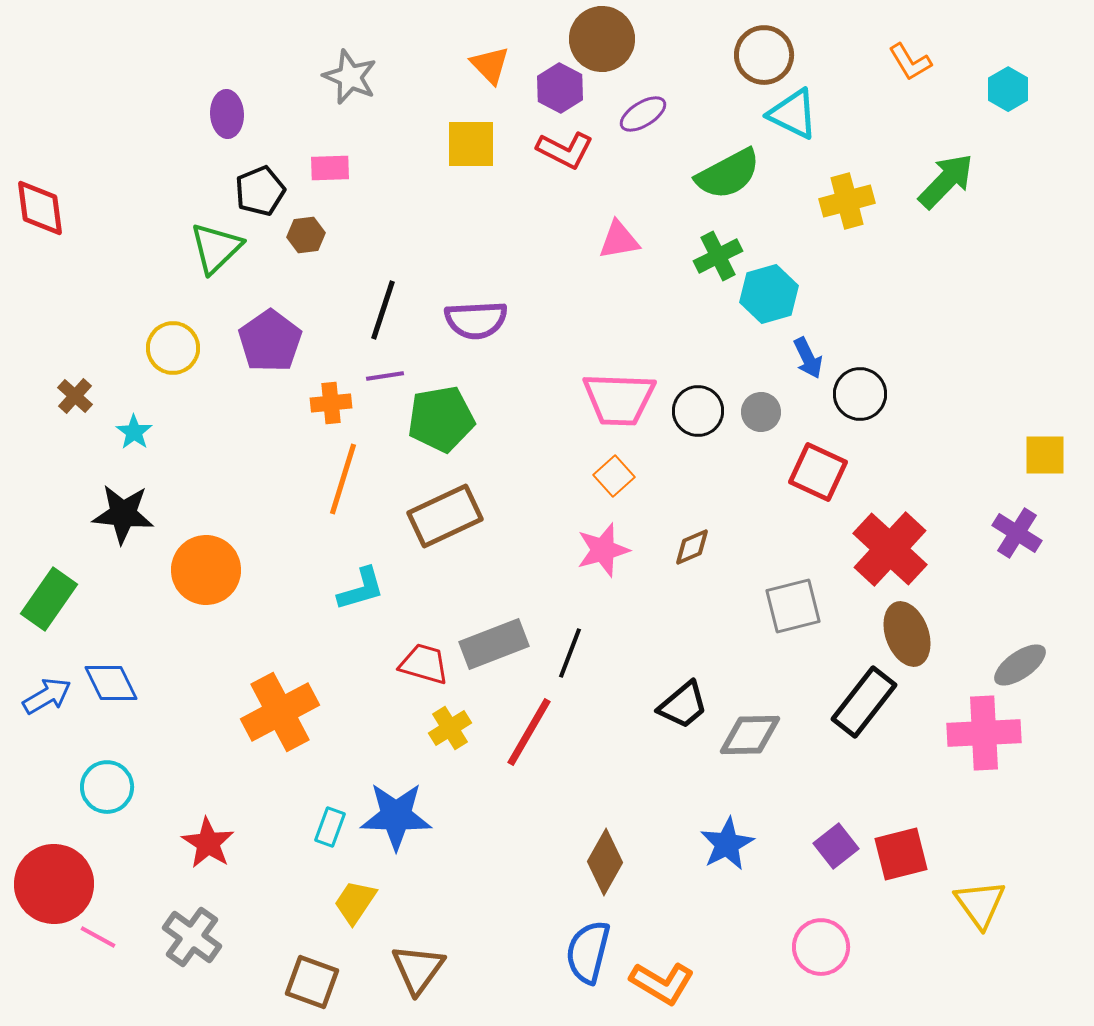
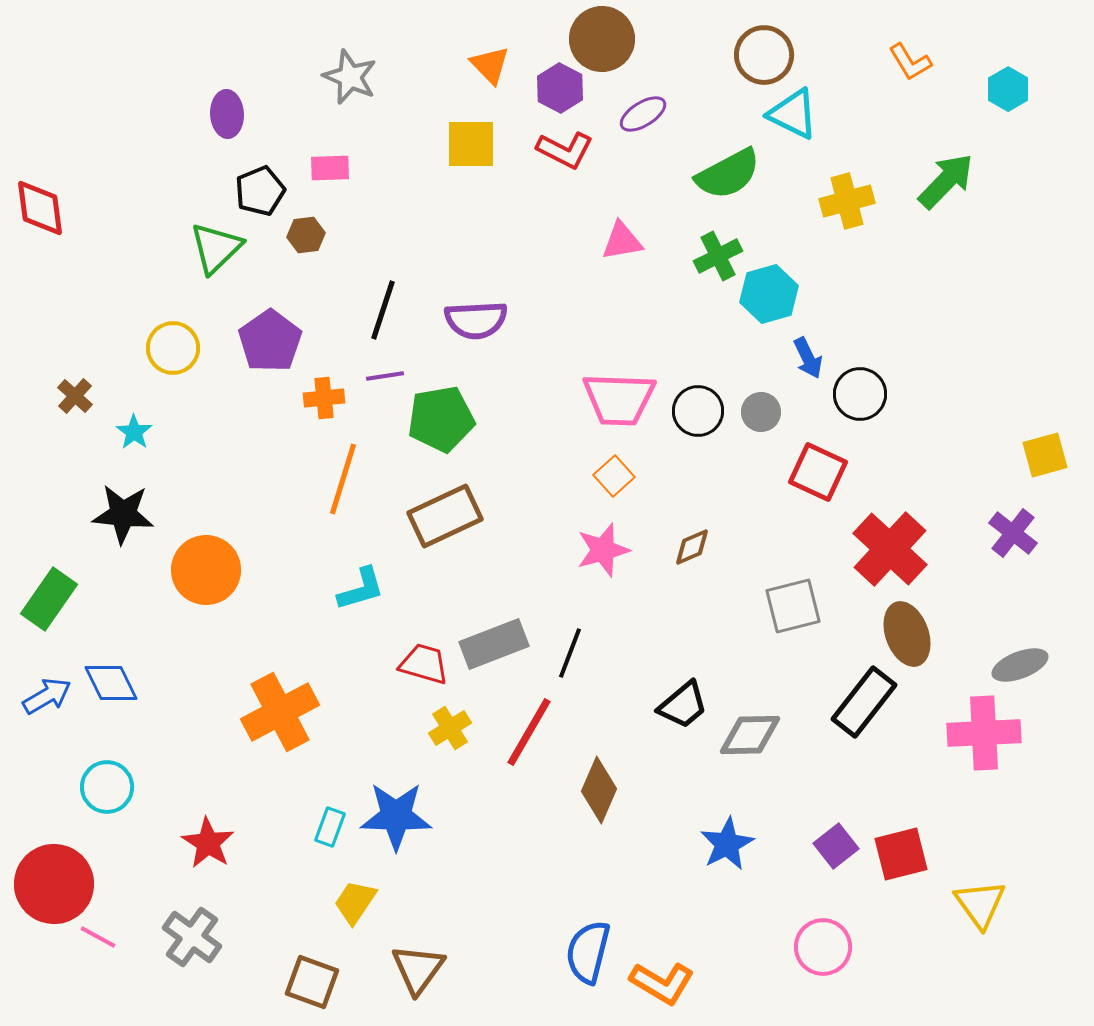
pink triangle at (619, 240): moved 3 px right, 1 px down
orange cross at (331, 403): moved 7 px left, 5 px up
yellow square at (1045, 455): rotated 15 degrees counterclockwise
purple cross at (1017, 533): moved 4 px left; rotated 6 degrees clockwise
gray ellipse at (1020, 665): rotated 14 degrees clockwise
brown diamond at (605, 862): moved 6 px left, 72 px up; rotated 6 degrees counterclockwise
pink circle at (821, 947): moved 2 px right
